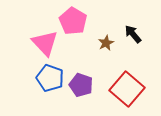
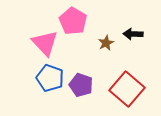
black arrow: rotated 48 degrees counterclockwise
